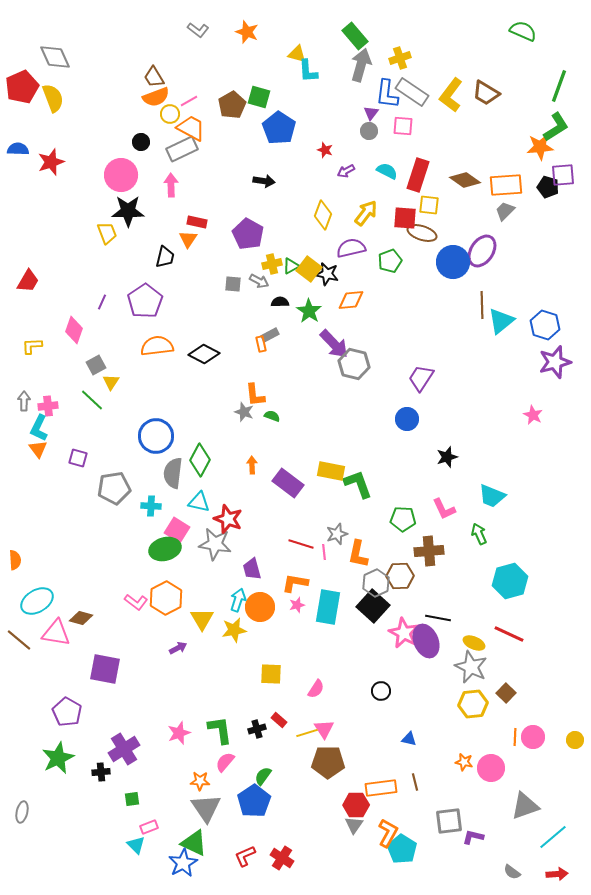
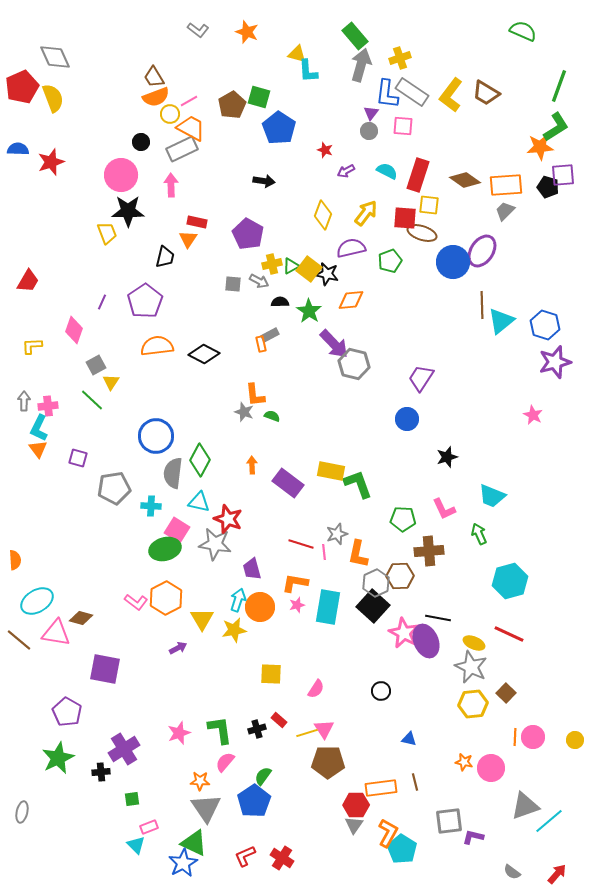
cyan line at (553, 837): moved 4 px left, 16 px up
red arrow at (557, 874): rotated 45 degrees counterclockwise
